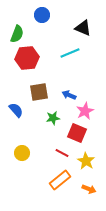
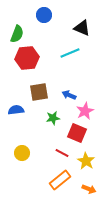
blue circle: moved 2 px right
black triangle: moved 1 px left
blue semicircle: rotated 56 degrees counterclockwise
